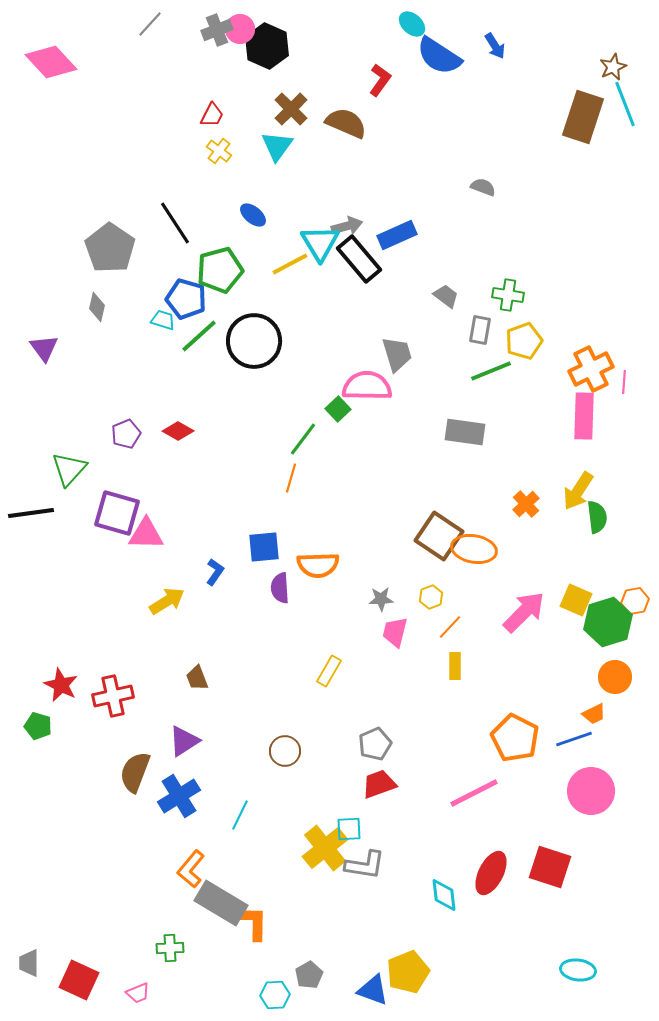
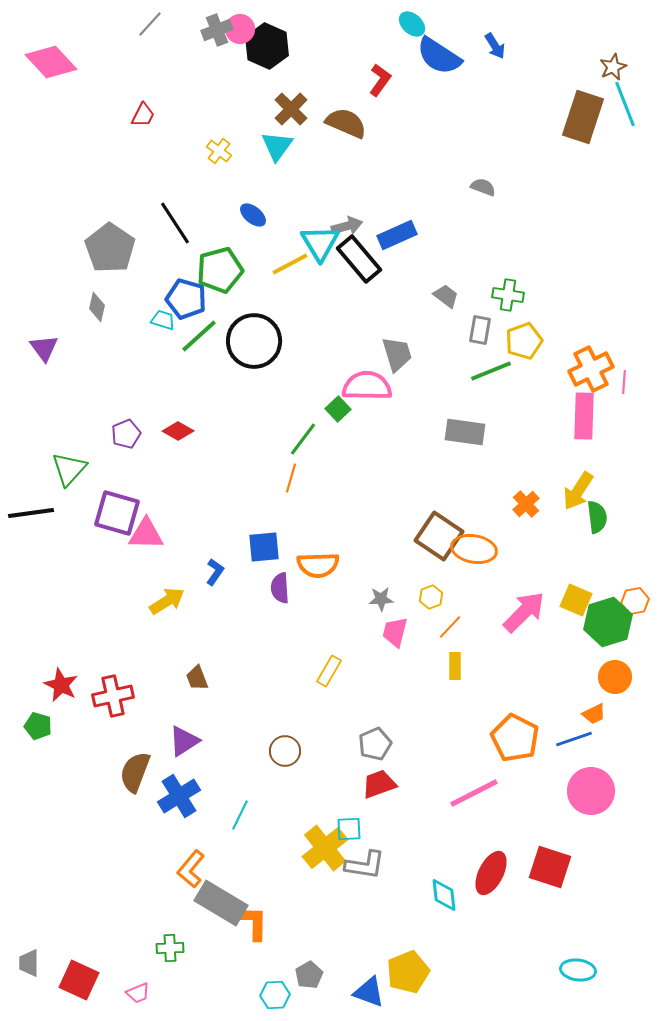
red trapezoid at (212, 115): moved 69 px left
blue triangle at (373, 990): moved 4 px left, 2 px down
